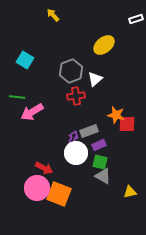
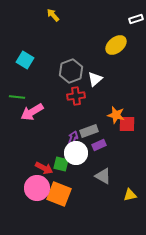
yellow ellipse: moved 12 px right
green square: moved 39 px left, 2 px down
yellow triangle: moved 3 px down
